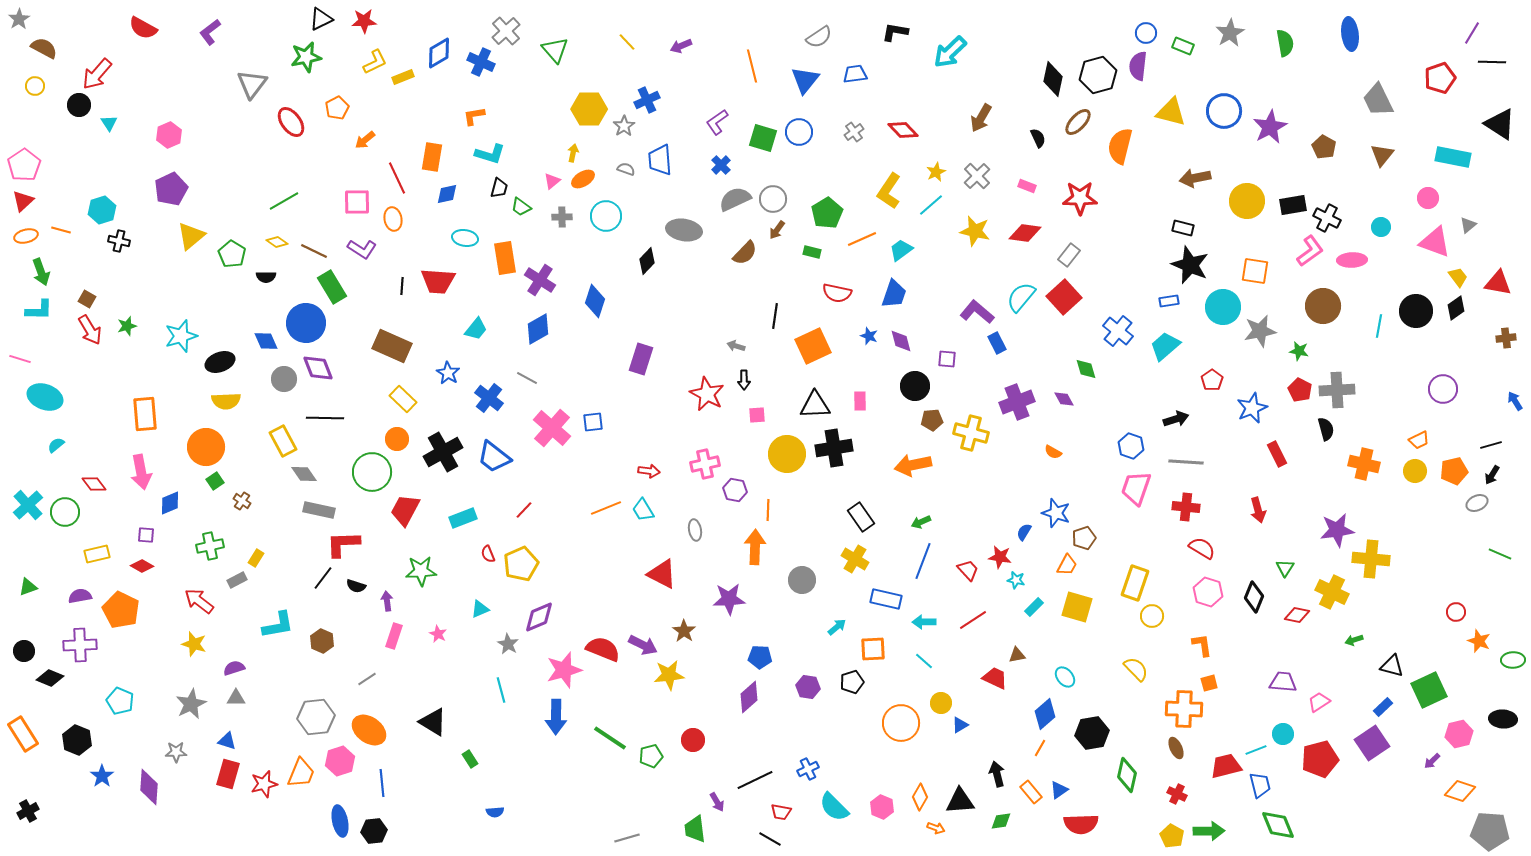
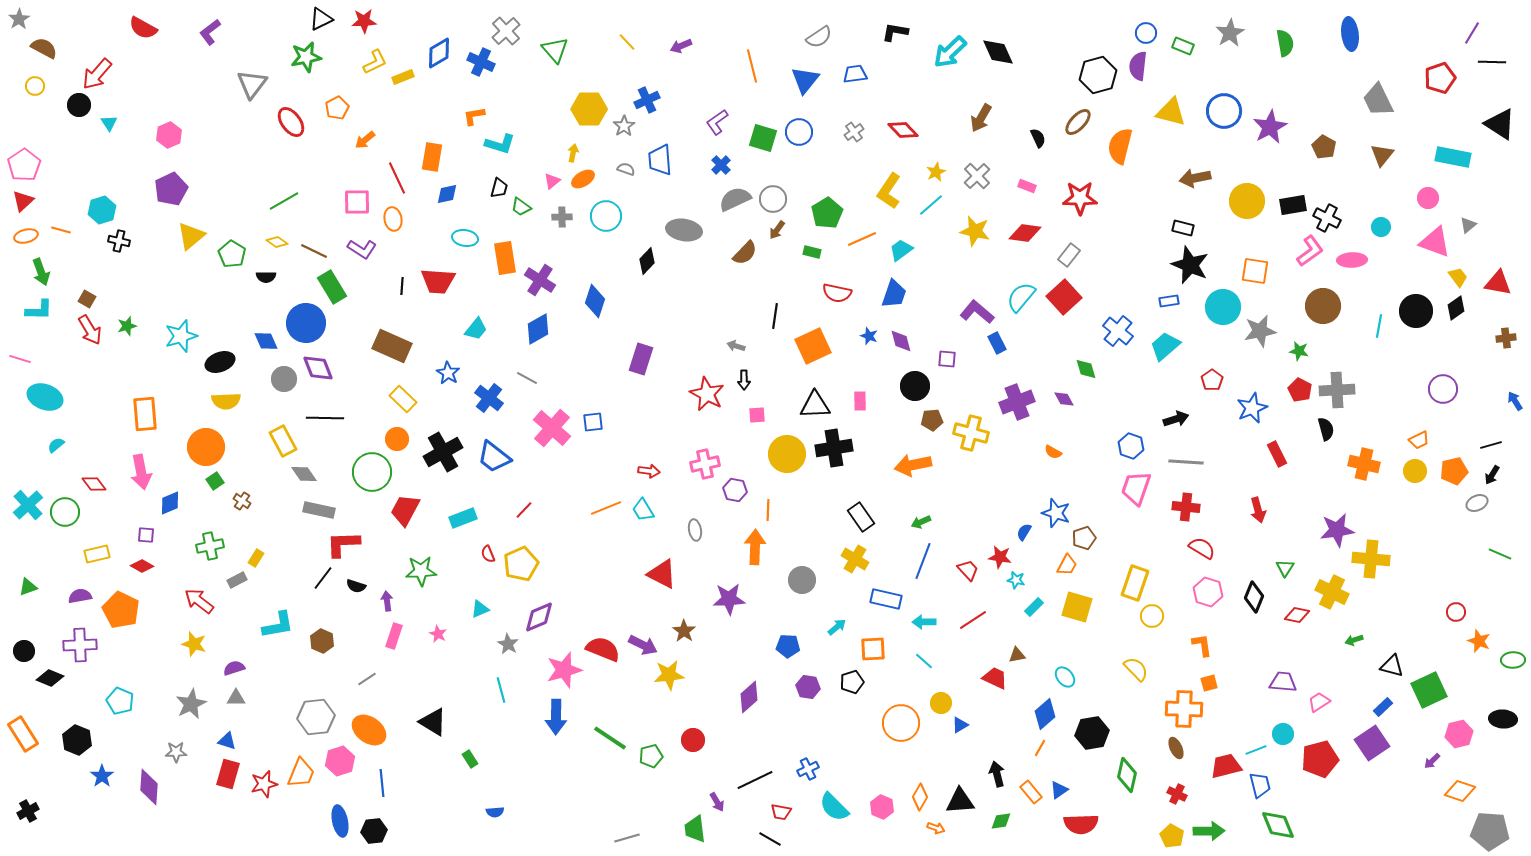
black diamond at (1053, 79): moved 55 px left, 27 px up; rotated 36 degrees counterclockwise
cyan L-shape at (490, 154): moved 10 px right, 10 px up
blue pentagon at (760, 657): moved 28 px right, 11 px up
